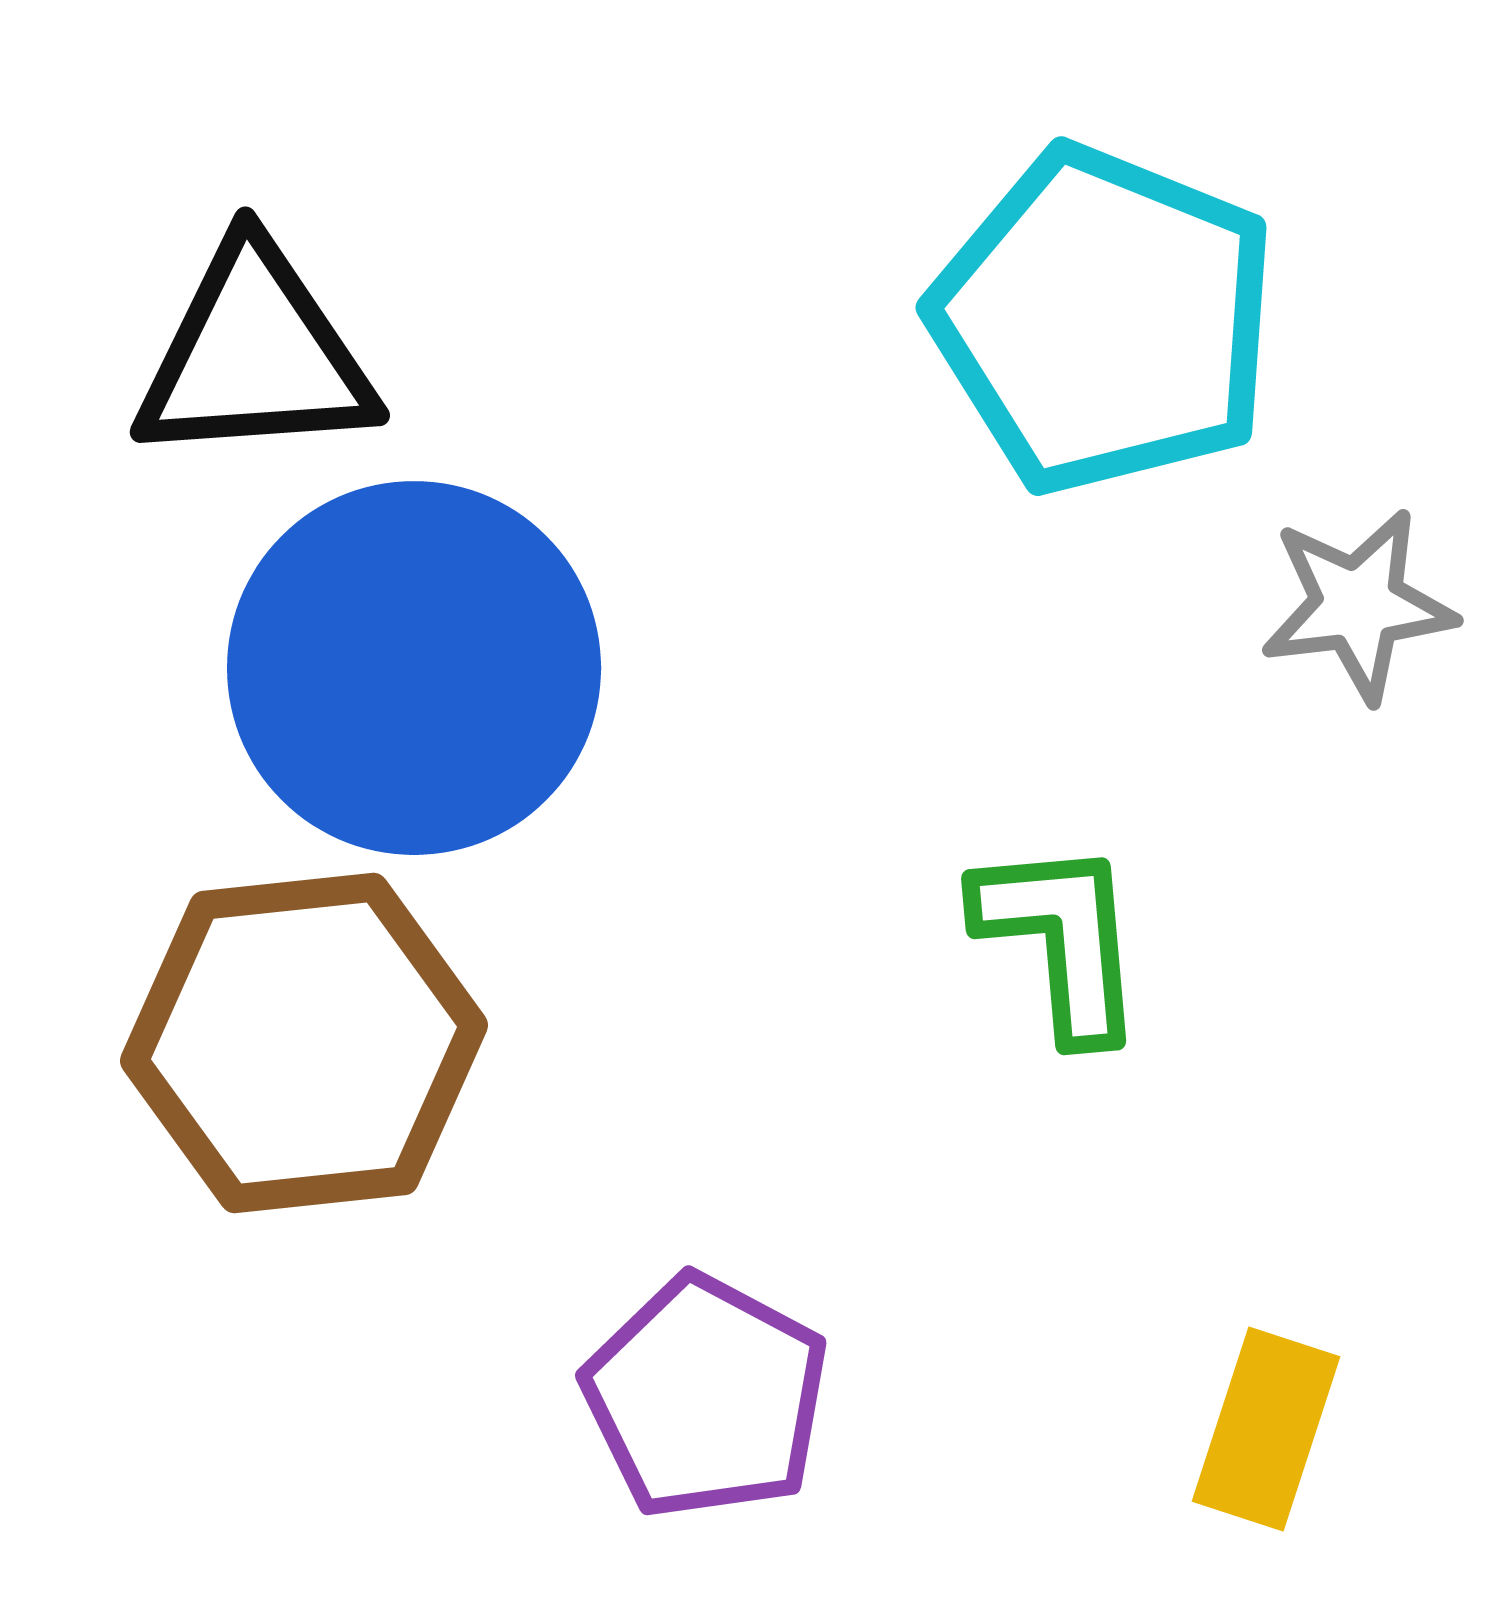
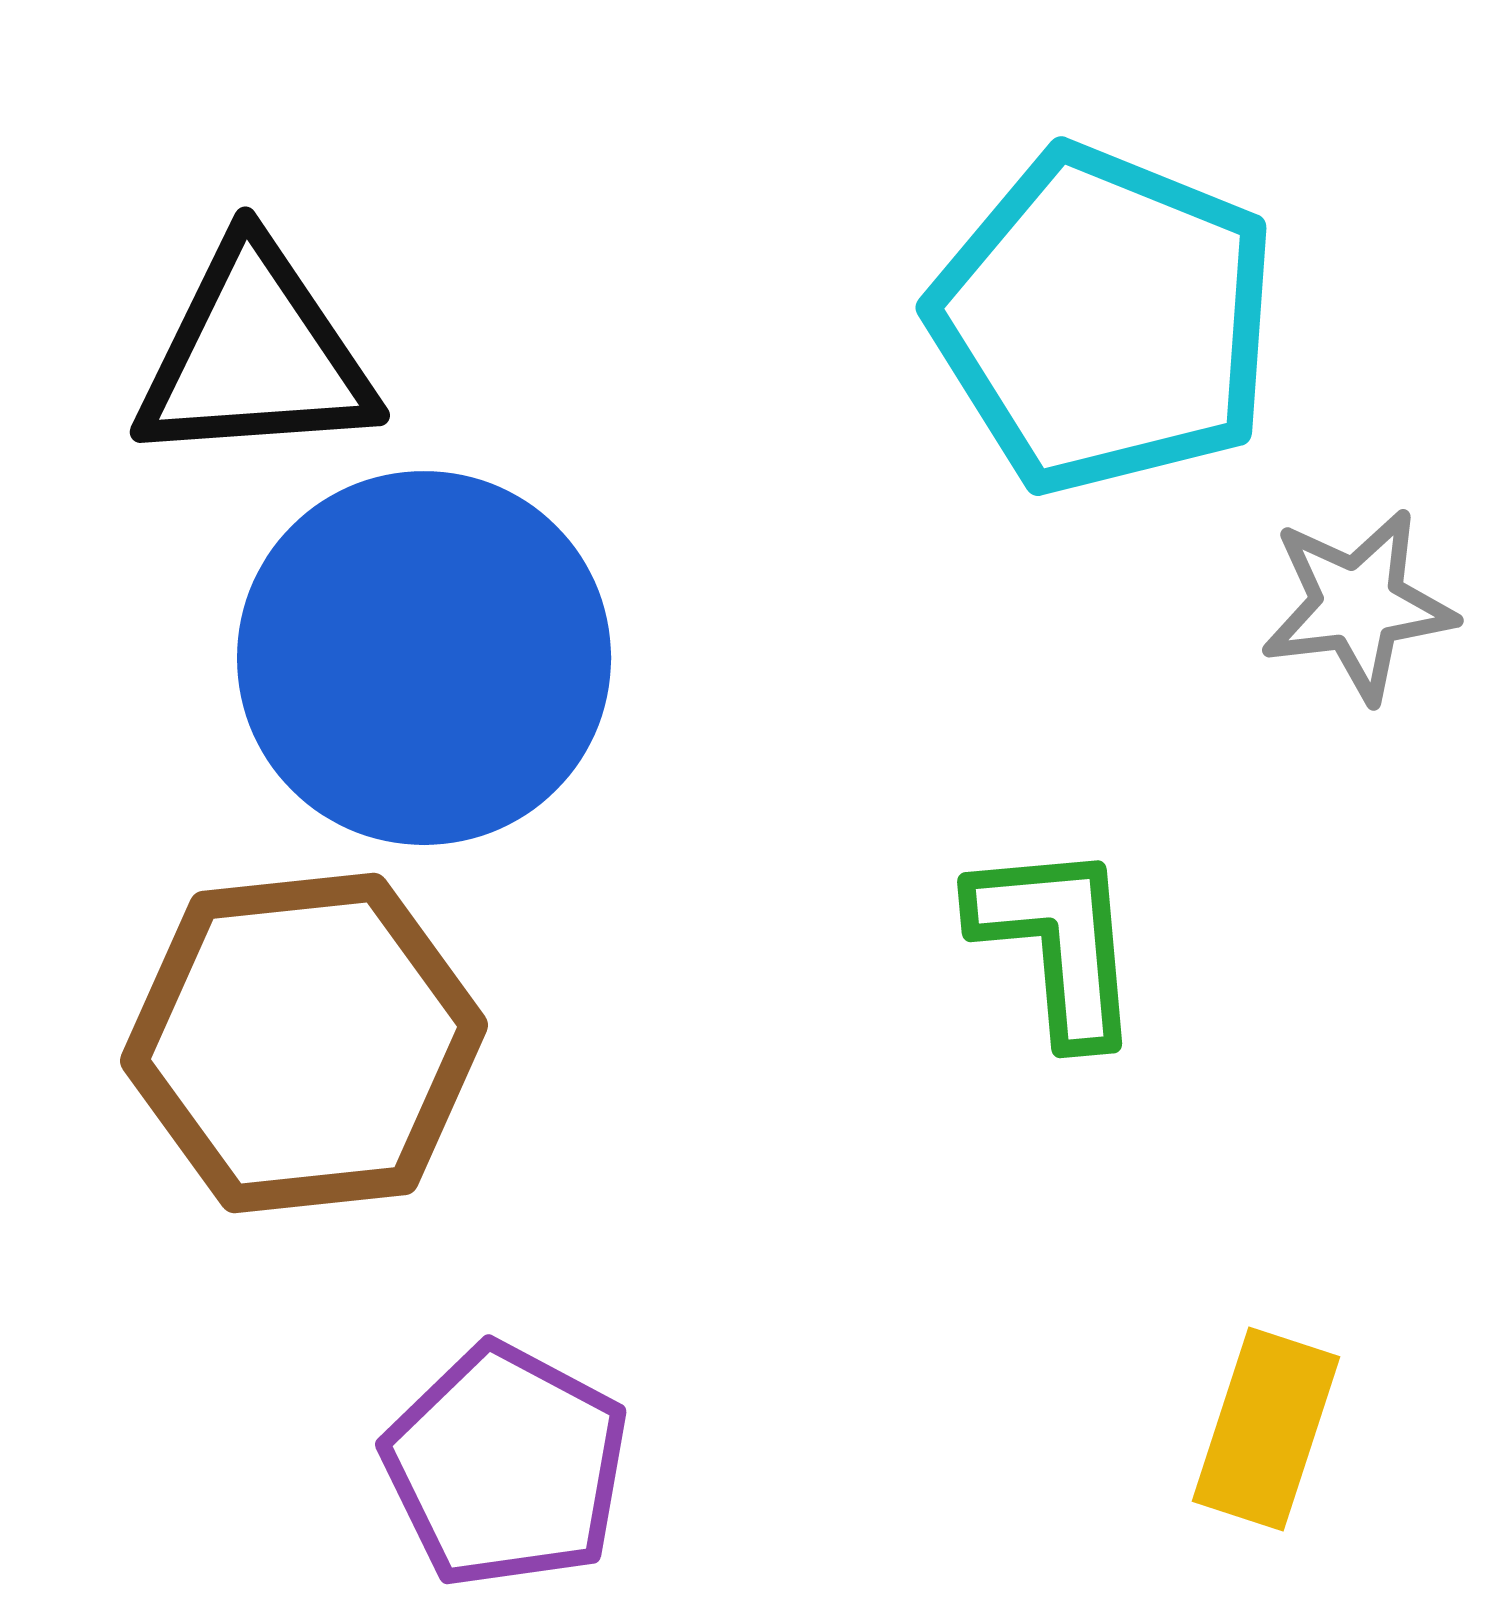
blue circle: moved 10 px right, 10 px up
green L-shape: moved 4 px left, 3 px down
purple pentagon: moved 200 px left, 69 px down
